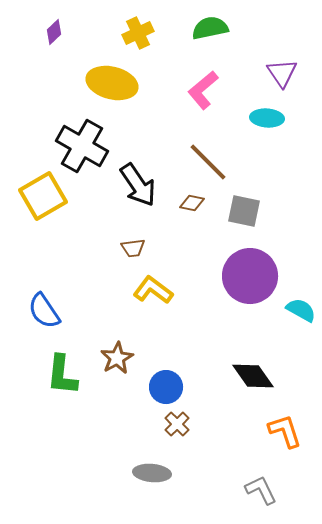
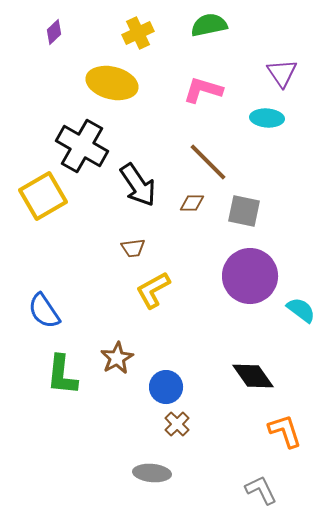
green semicircle: moved 1 px left, 3 px up
pink L-shape: rotated 57 degrees clockwise
brown diamond: rotated 10 degrees counterclockwise
yellow L-shape: rotated 66 degrees counterclockwise
cyan semicircle: rotated 8 degrees clockwise
